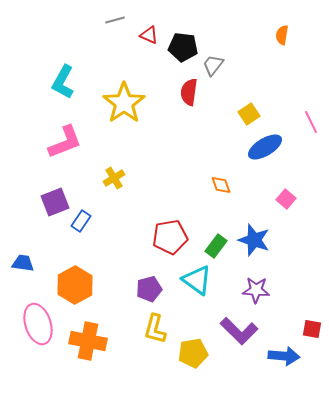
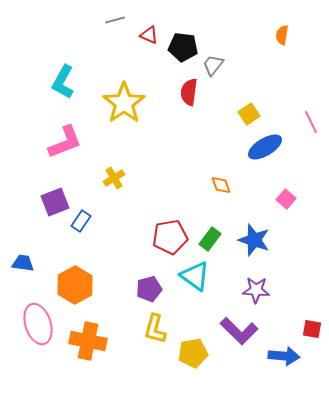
green rectangle: moved 6 px left, 7 px up
cyan triangle: moved 2 px left, 4 px up
